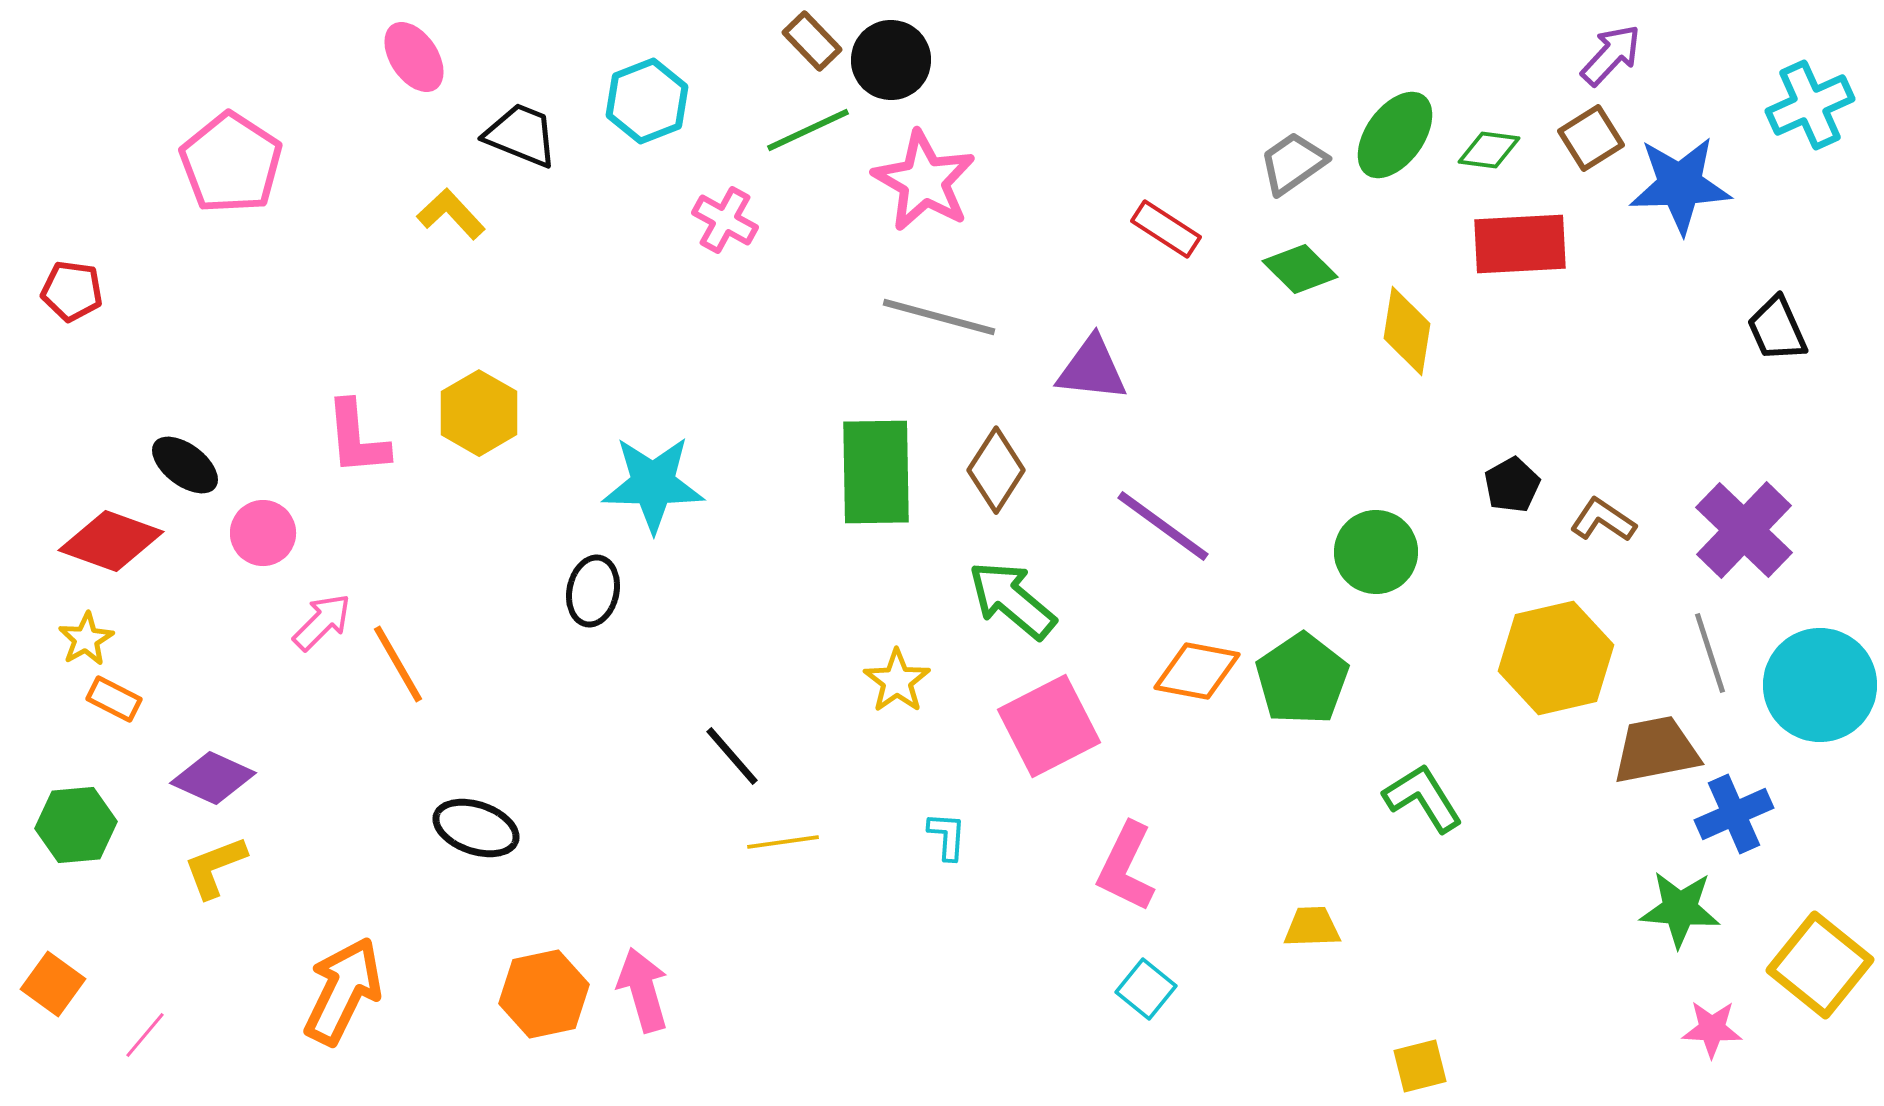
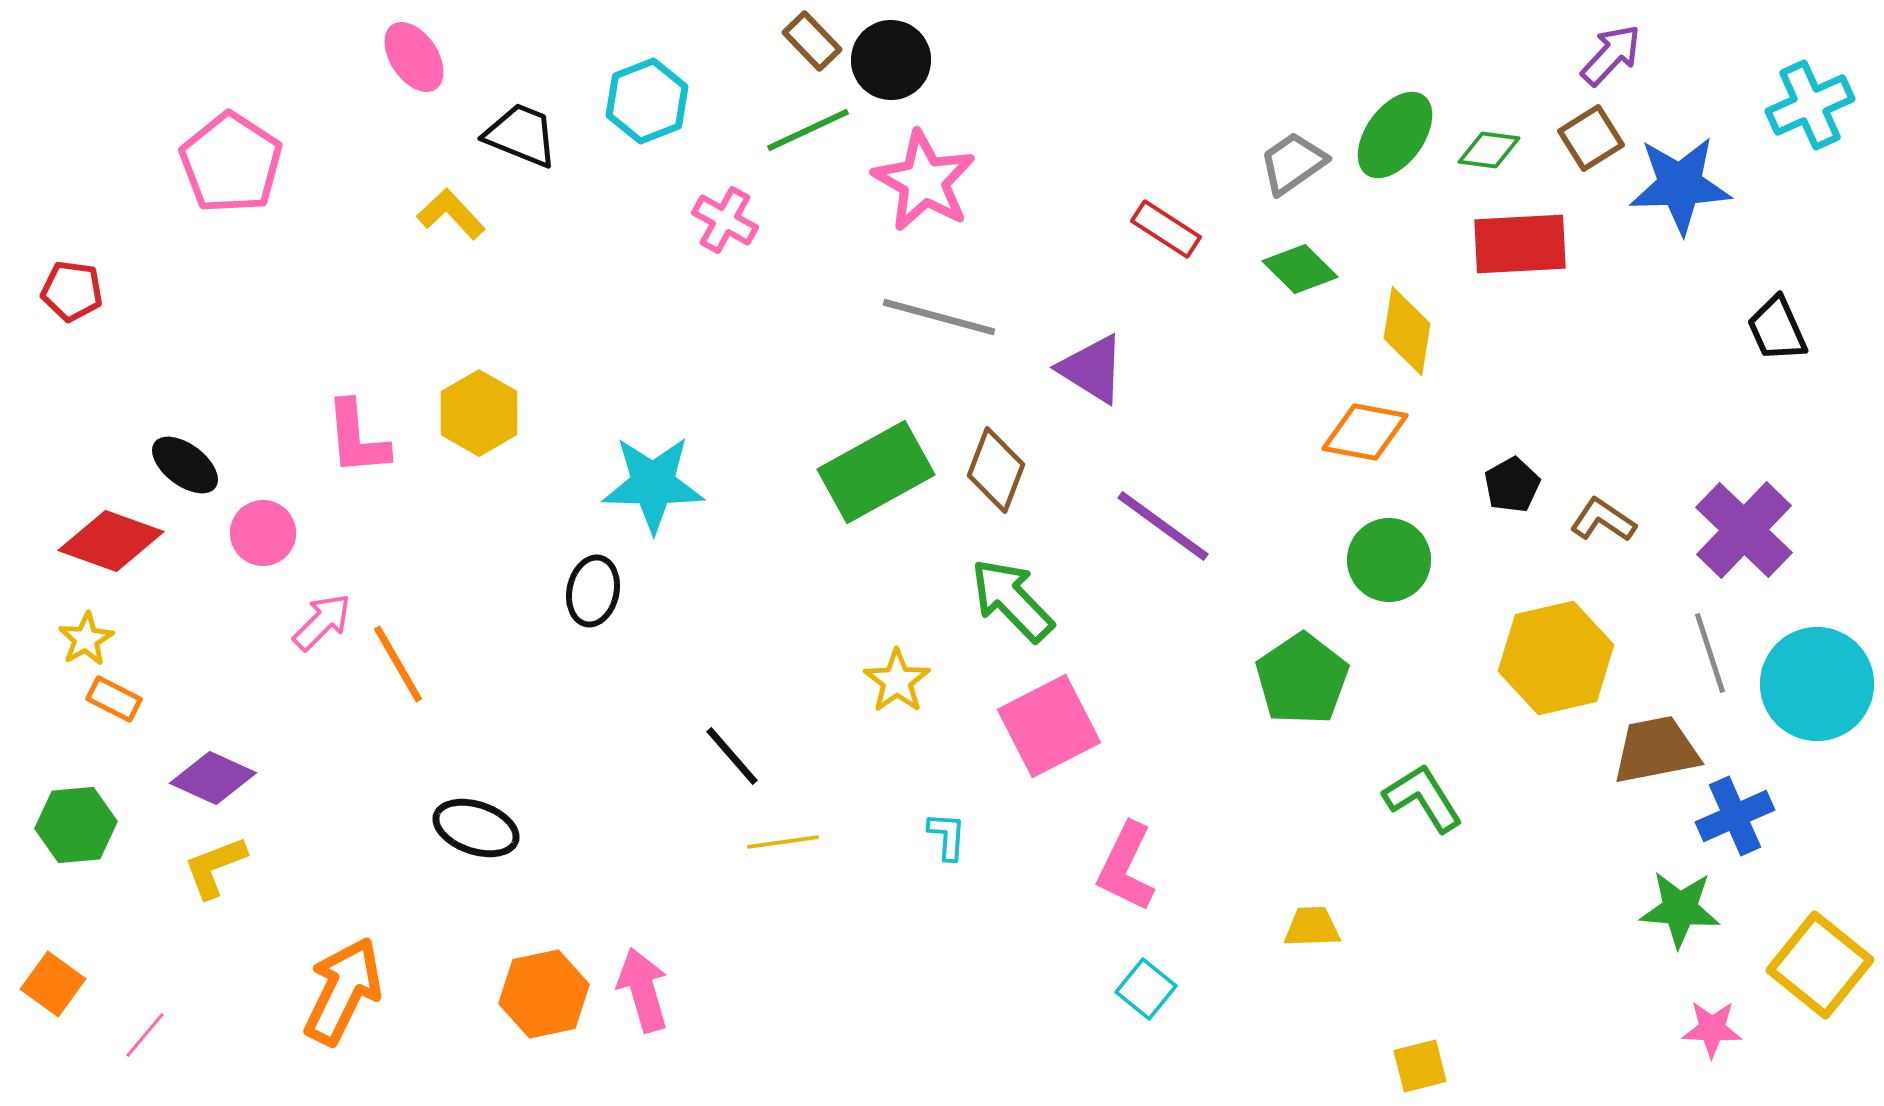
purple triangle at (1092, 369): rotated 26 degrees clockwise
brown diamond at (996, 470): rotated 12 degrees counterclockwise
green rectangle at (876, 472): rotated 62 degrees clockwise
green circle at (1376, 552): moved 13 px right, 8 px down
green arrow at (1012, 600): rotated 6 degrees clockwise
orange diamond at (1197, 671): moved 168 px right, 239 px up
cyan circle at (1820, 685): moved 3 px left, 1 px up
blue cross at (1734, 814): moved 1 px right, 2 px down
